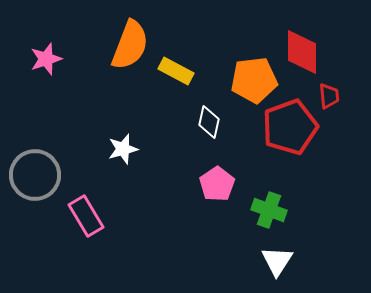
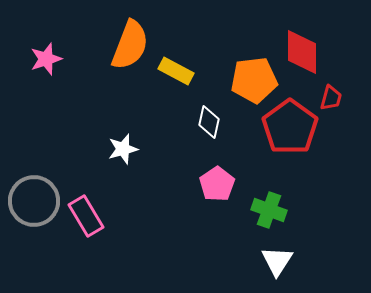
red trapezoid: moved 2 px right, 2 px down; rotated 20 degrees clockwise
red pentagon: rotated 16 degrees counterclockwise
gray circle: moved 1 px left, 26 px down
